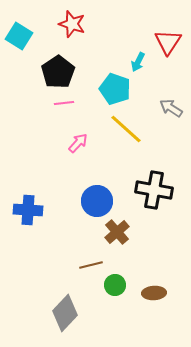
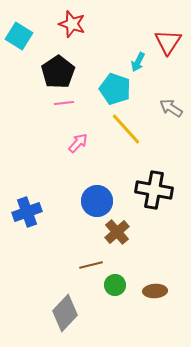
yellow line: rotated 6 degrees clockwise
blue cross: moved 1 px left, 2 px down; rotated 24 degrees counterclockwise
brown ellipse: moved 1 px right, 2 px up
